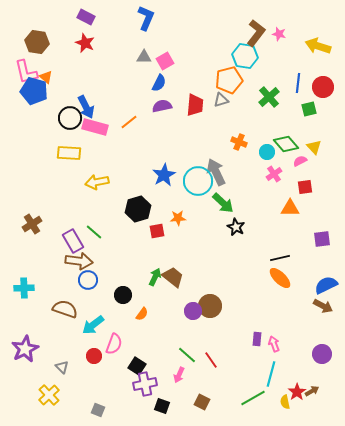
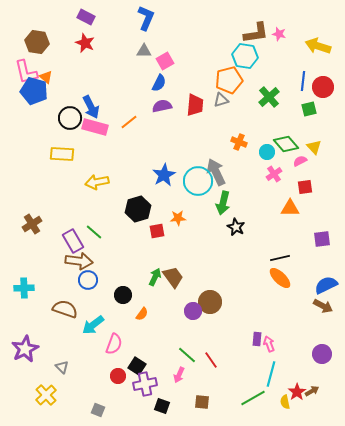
brown L-shape at (256, 33): rotated 44 degrees clockwise
gray triangle at (144, 57): moved 6 px up
blue line at (298, 83): moved 5 px right, 2 px up
blue arrow at (86, 107): moved 5 px right
yellow rectangle at (69, 153): moved 7 px left, 1 px down
green arrow at (223, 203): rotated 60 degrees clockwise
brown trapezoid at (173, 277): rotated 15 degrees clockwise
brown circle at (210, 306): moved 4 px up
pink arrow at (274, 344): moved 5 px left
red circle at (94, 356): moved 24 px right, 20 px down
yellow cross at (49, 395): moved 3 px left
brown square at (202, 402): rotated 21 degrees counterclockwise
